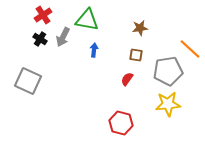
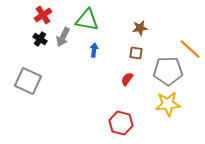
brown square: moved 2 px up
gray pentagon: rotated 8 degrees clockwise
